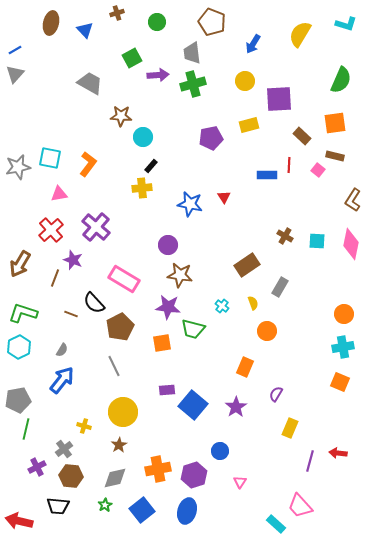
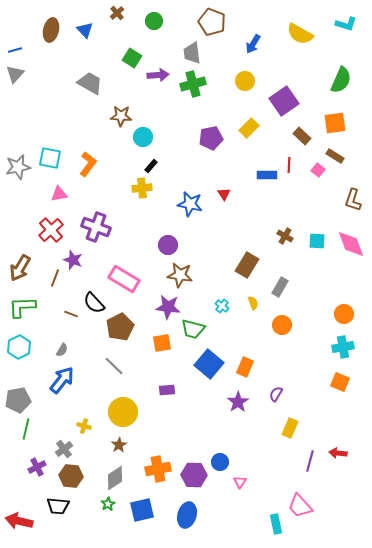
brown cross at (117, 13): rotated 24 degrees counterclockwise
green circle at (157, 22): moved 3 px left, 1 px up
brown ellipse at (51, 23): moved 7 px down
yellow semicircle at (300, 34): rotated 92 degrees counterclockwise
blue line at (15, 50): rotated 16 degrees clockwise
green square at (132, 58): rotated 30 degrees counterclockwise
purple square at (279, 99): moved 5 px right, 2 px down; rotated 32 degrees counterclockwise
yellow rectangle at (249, 125): moved 3 px down; rotated 30 degrees counterclockwise
brown rectangle at (335, 156): rotated 18 degrees clockwise
red triangle at (224, 197): moved 3 px up
brown L-shape at (353, 200): rotated 15 degrees counterclockwise
purple cross at (96, 227): rotated 20 degrees counterclockwise
pink diamond at (351, 244): rotated 32 degrees counterclockwise
brown arrow at (20, 264): moved 4 px down
brown rectangle at (247, 265): rotated 25 degrees counterclockwise
green L-shape at (23, 313): moved 1 px left, 6 px up; rotated 20 degrees counterclockwise
orange circle at (267, 331): moved 15 px right, 6 px up
gray line at (114, 366): rotated 20 degrees counterclockwise
blue square at (193, 405): moved 16 px right, 41 px up
purple star at (236, 407): moved 2 px right, 5 px up
blue circle at (220, 451): moved 11 px down
purple hexagon at (194, 475): rotated 20 degrees clockwise
gray diamond at (115, 478): rotated 20 degrees counterclockwise
green star at (105, 505): moved 3 px right, 1 px up
blue square at (142, 510): rotated 25 degrees clockwise
blue ellipse at (187, 511): moved 4 px down
cyan rectangle at (276, 524): rotated 36 degrees clockwise
